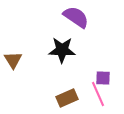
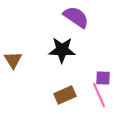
pink line: moved 1 px right, 1 px down
brown rectangle: moved 2 px left, 3 px up
